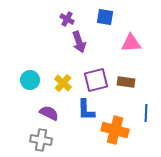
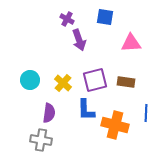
purple arrow: moved 2 px up
purple square: moved 1 px left
purple semicircle: rotated 72 degrees clockwise
orange cross: moved 5 px up
